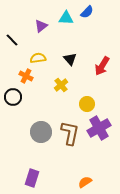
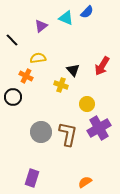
cyan triangle: rotated 21 degrees clockwise
black triangle: moved 3 px right, 11 px down
yellow cross: rotated 32 degrees counterclockwise
brown L-shape: moved 2 px left, 1 px down
